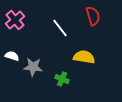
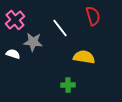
white semicircle: moved 1 px right, 2 px up
gray star: moved 25 px up
green cross: moved 6 px right, 6 px down; rotated 24 degrees counterclockwise
